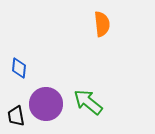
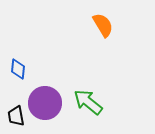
orange semicircle: moved 1 px right, 1 px down; rotated 25 degrees counterclockwise
blue diamond: moved 1 px left, 1 px down
purple circle: moved 1 px left, 1 px up
